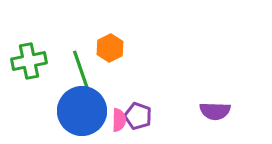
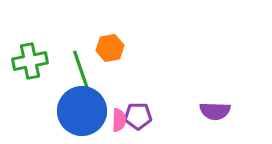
orange hexagon: rotated 16 degrees clockwise
green cross: moved 1 px right
purple pentagon: rotated 20 degrees counterclockwise
